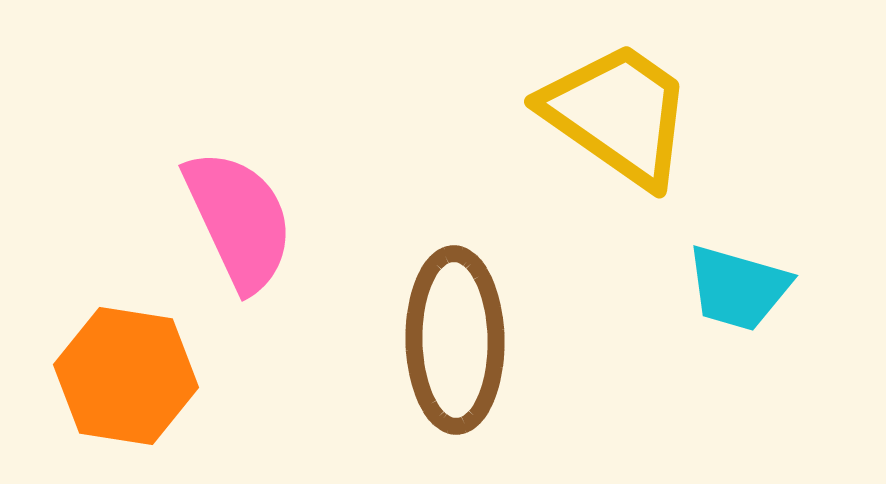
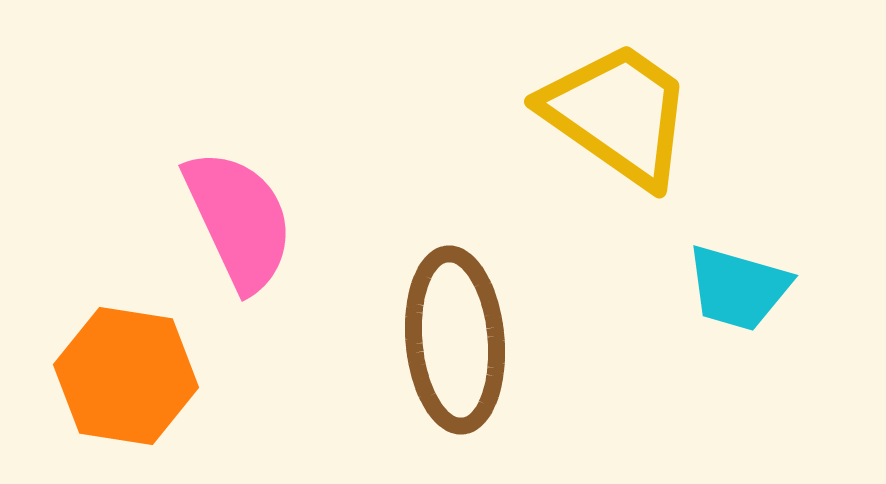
brown ellipse: rotated 4 degrees counterclockwise
